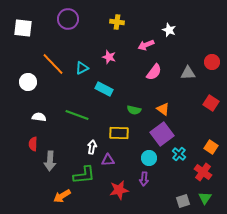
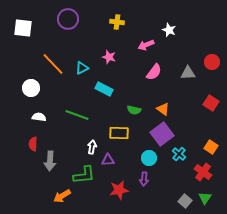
white circle: moved 3 px right, 6 px down
gray square: moved 2 px right; rotated 32 degrees counterclockwise
